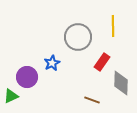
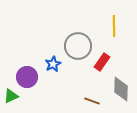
yellow line: moved 1 px right
gray circle: moved 9 px down
blue star: moved 1 px right, 1 px down
gray diamond: moved 6 px down
brown line: moved 1 px down
